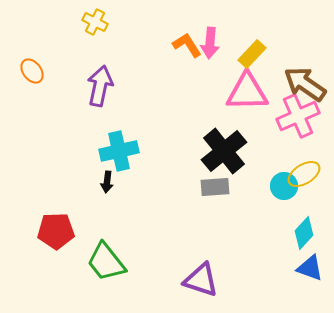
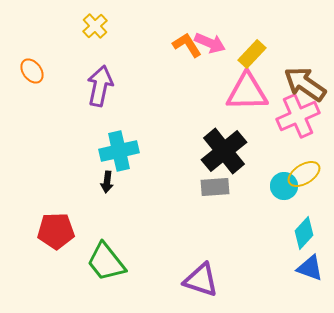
yellow cross: moved 4 px down; rotated 20 degrees clockwise
pink arrow: rotated 72 degrees counterclockwise
